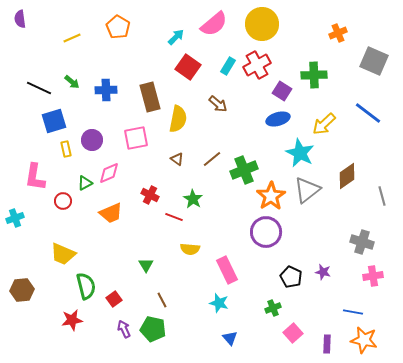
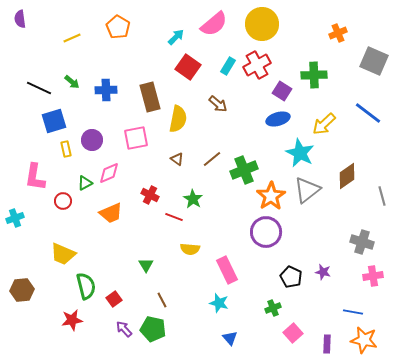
purple arrow at (124, 329): rotated 18 degrees counterclockwise
